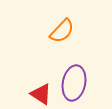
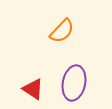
red triangle: moved 8 px left, 5 px up
